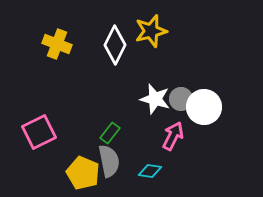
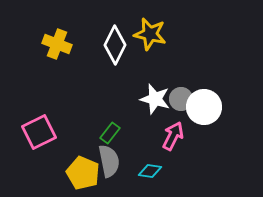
yellow star: moved 1 px left, 3 px down; rotated 28 degrees clockwise
